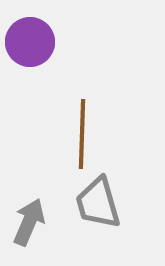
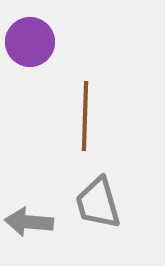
brown line: moved 3 px right, 18 px up
gray arrow: rotated 108 degrees counterclockwise
